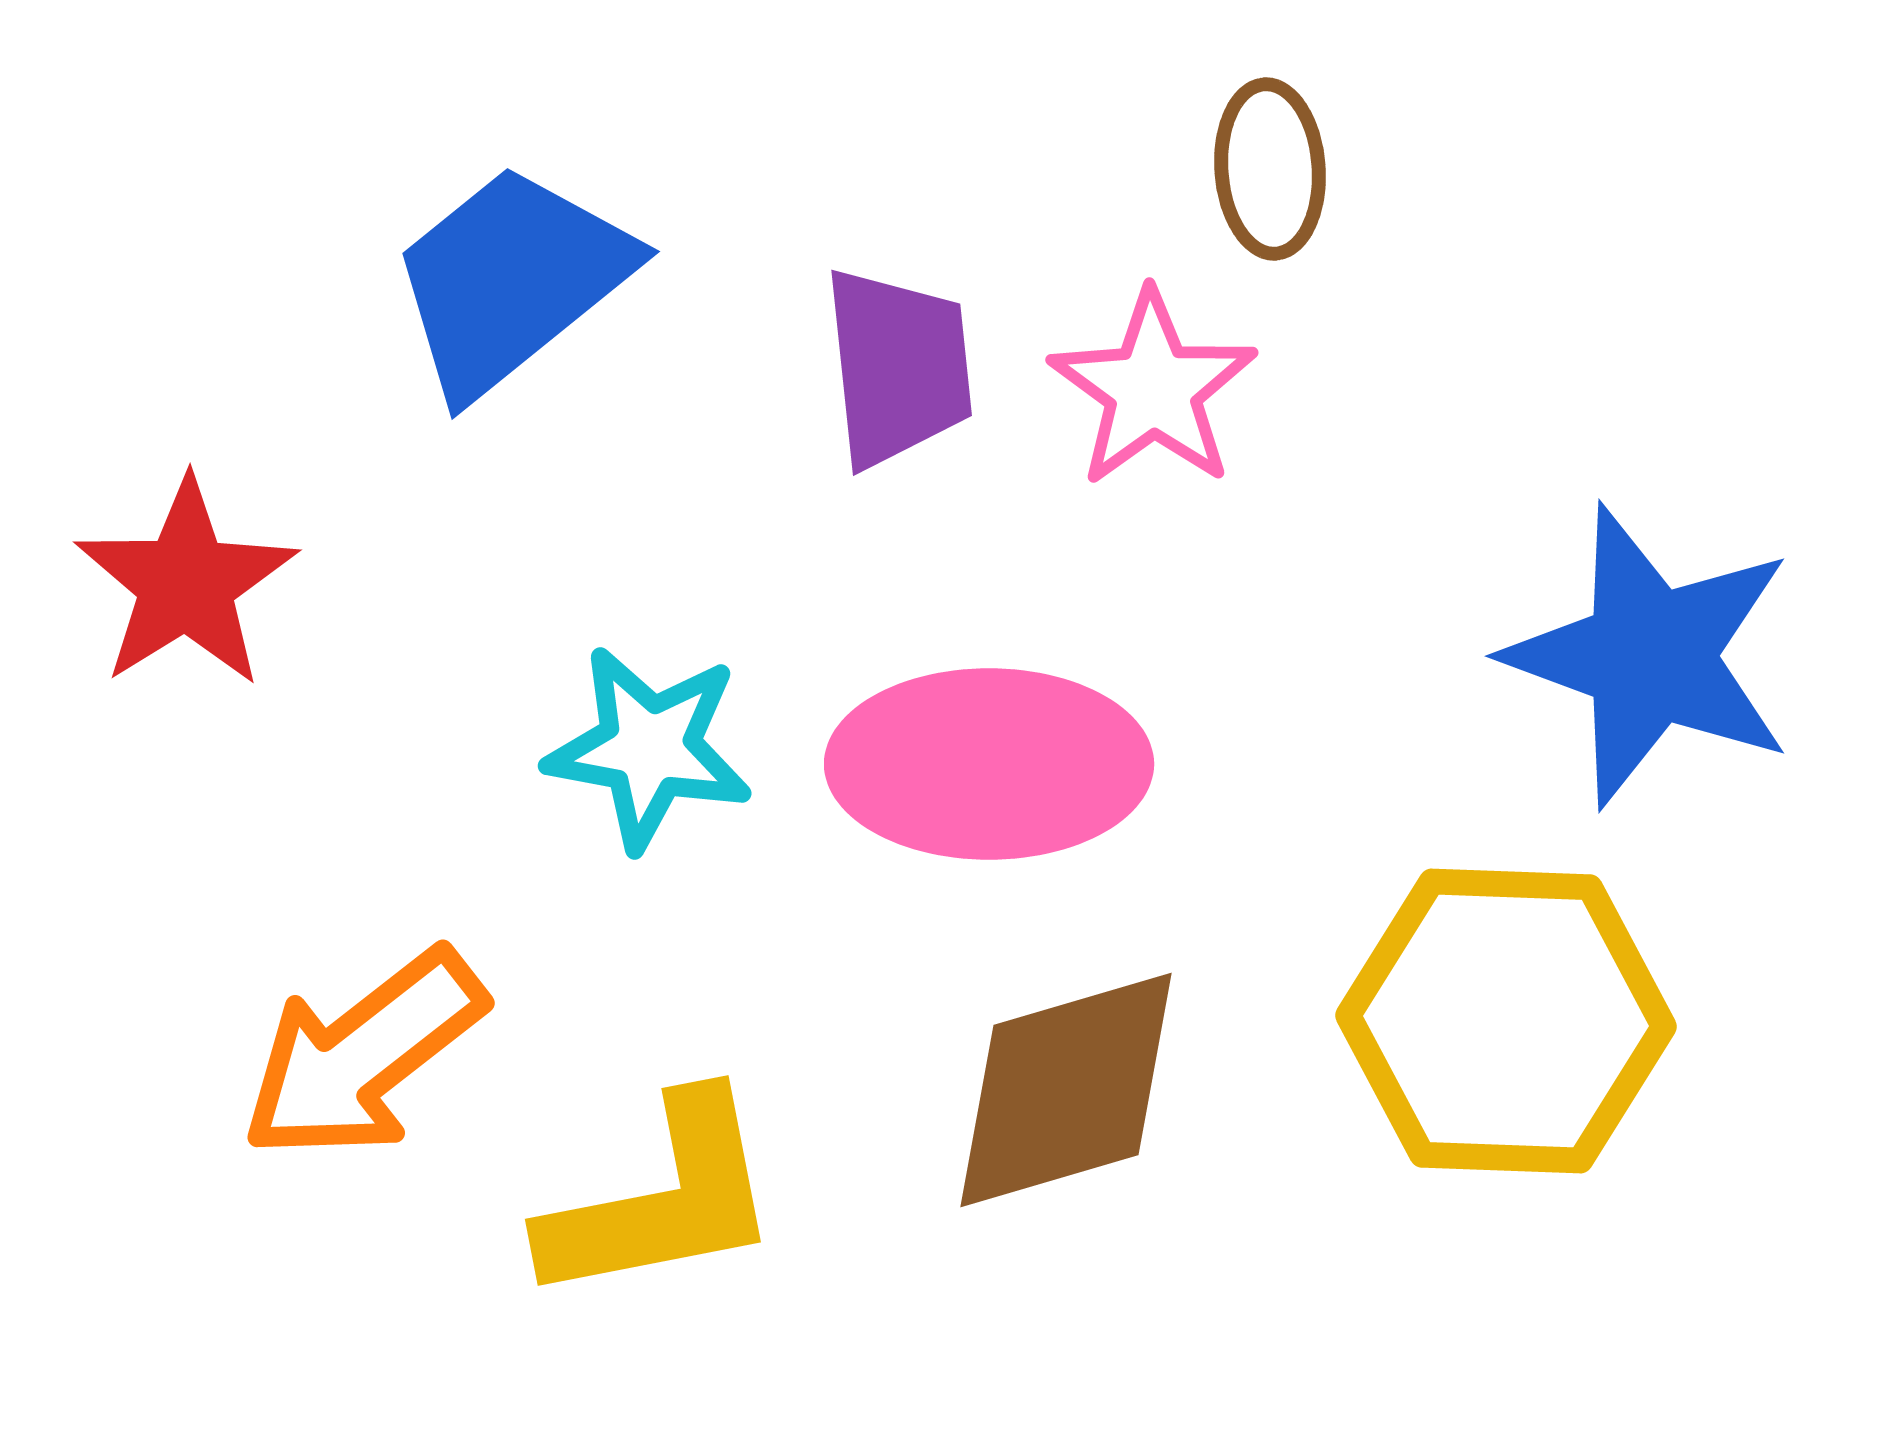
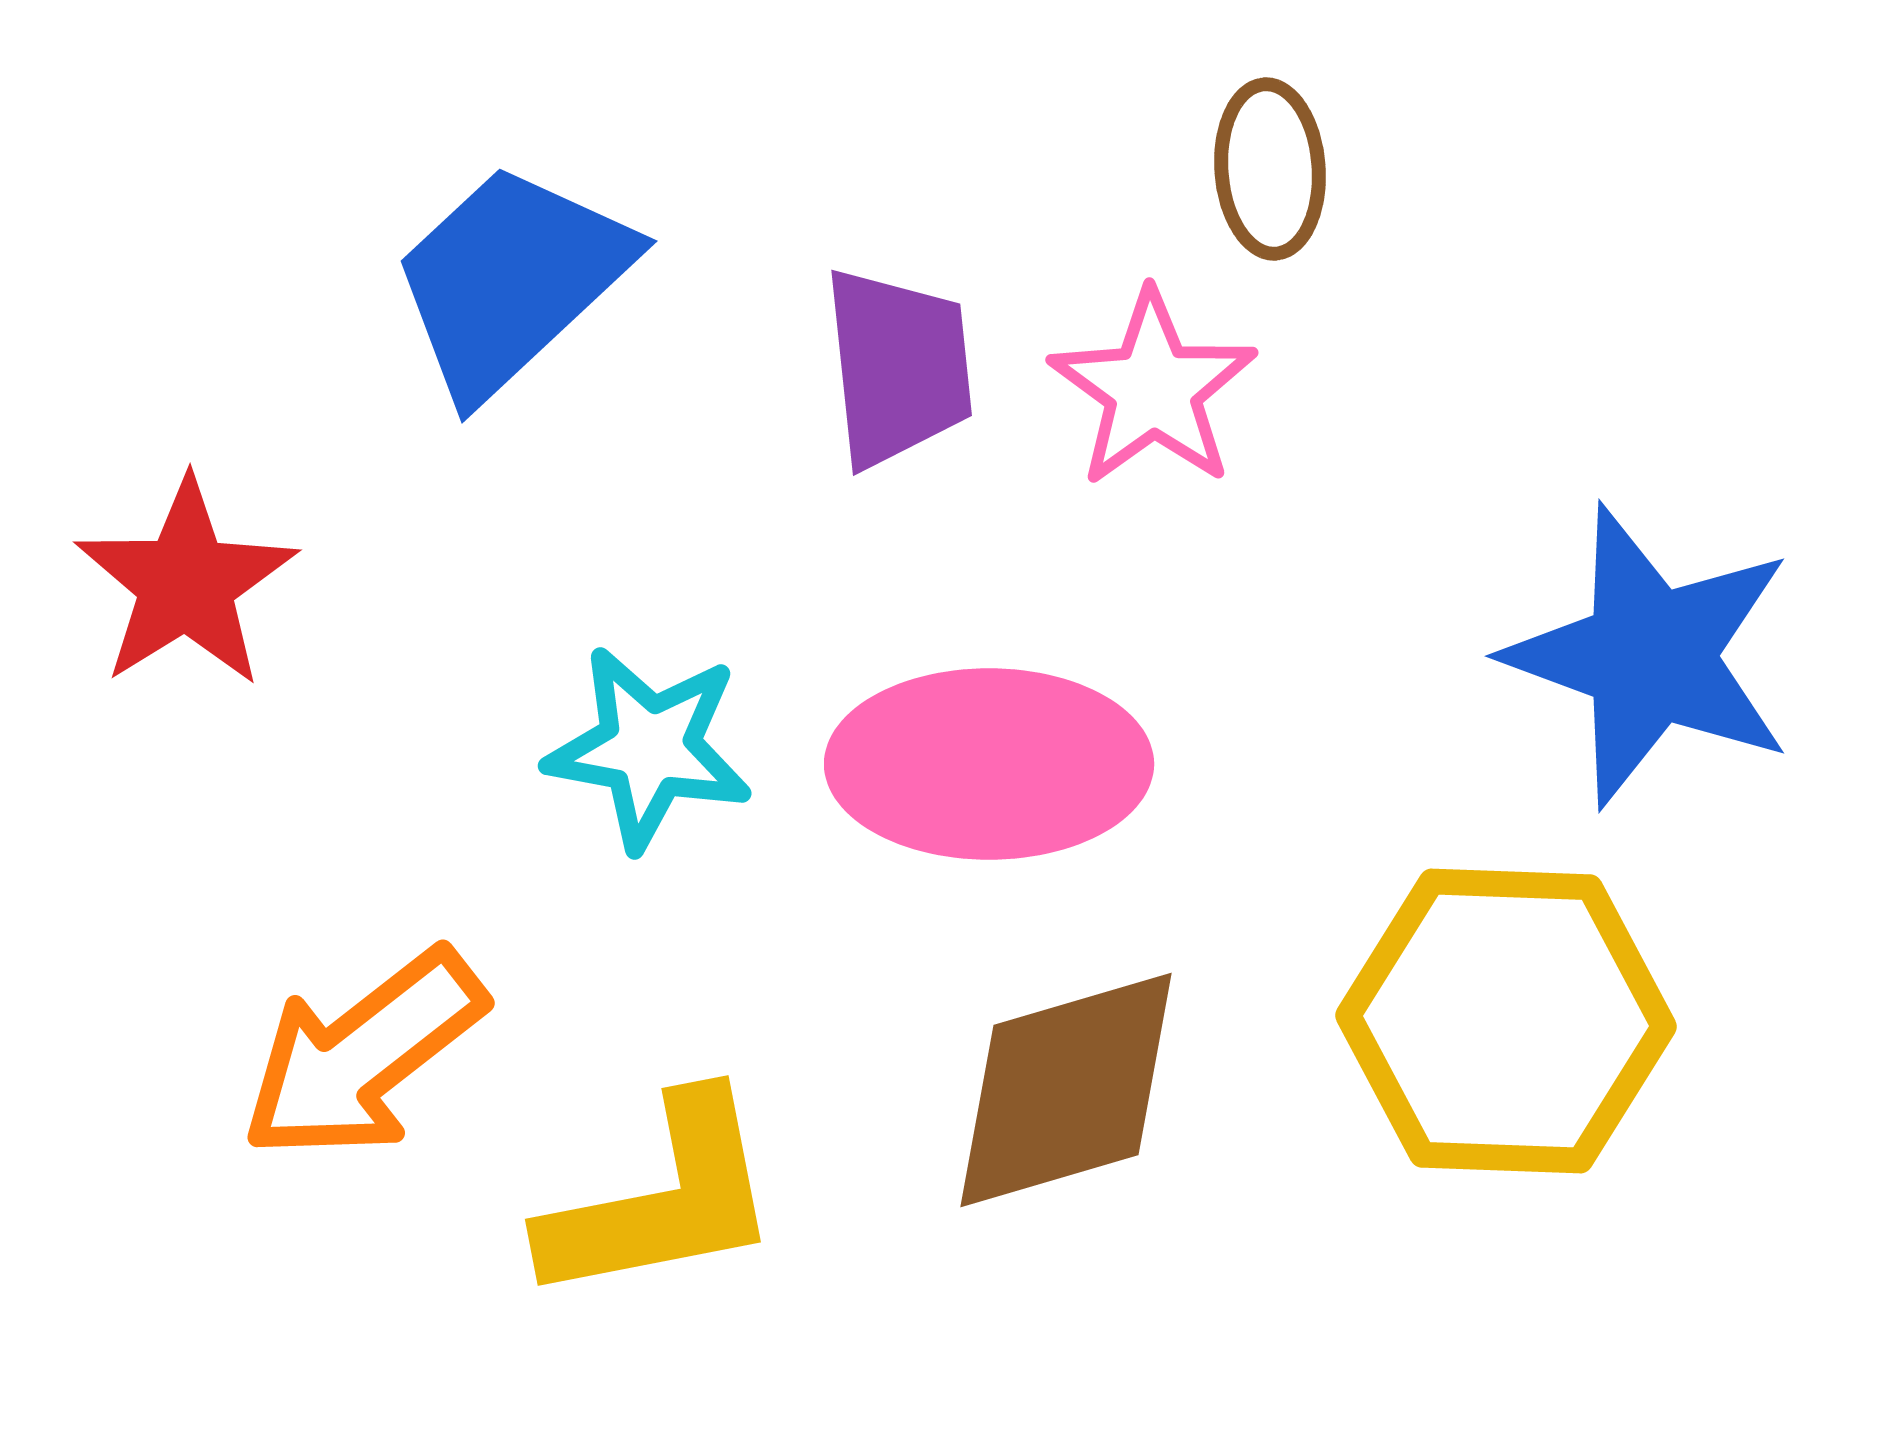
blue trapezoid: rotated 4 degrees counterclockwise
